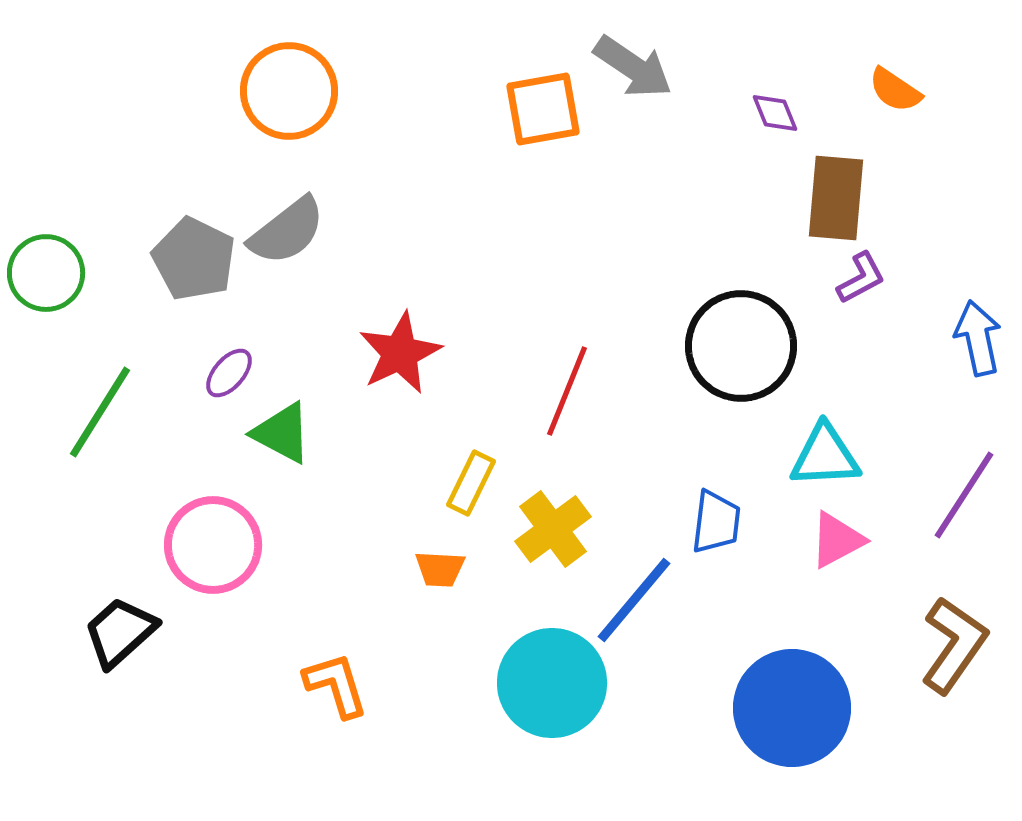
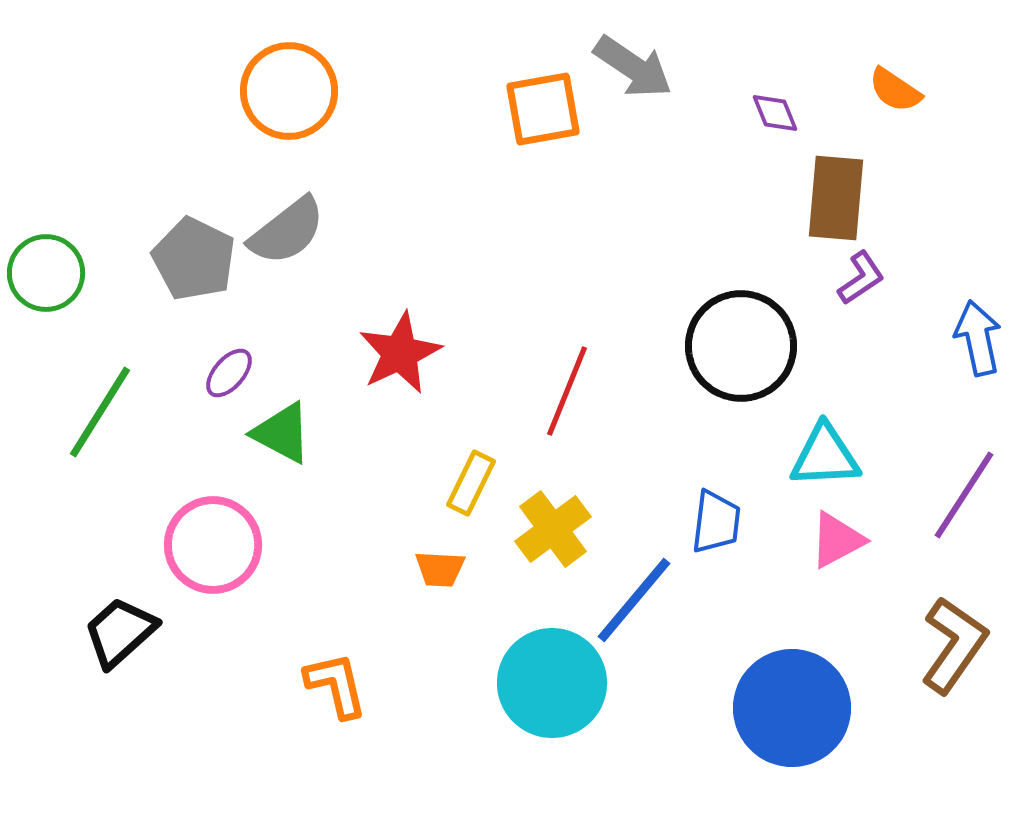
purple L-shape: rotated 6 degrees counterclockwise
orange L-shape: rotated 4 degrees clockwise
